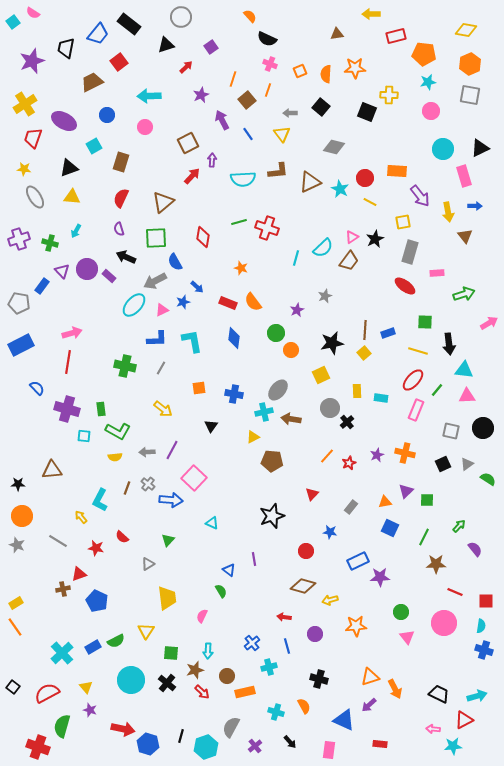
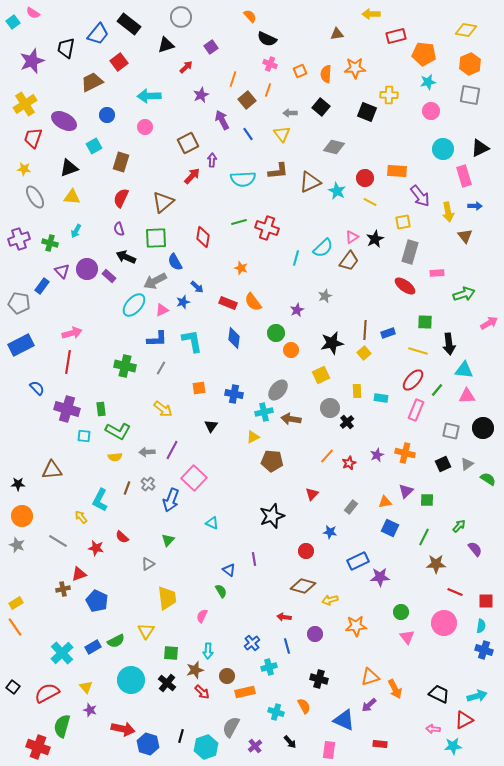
cyan star at (340, 189): moved 3 px left, 2 px down
blue arrow at (171, 500): rotated 105 degrees clockwise
